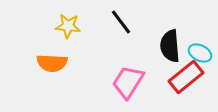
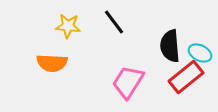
black line: moved 7 px left
